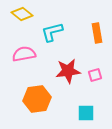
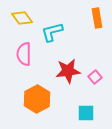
yellow diamond: moved 4 px down; rotated 15 degrees clockwise
orange rectangle: moved 15 px up
pink semicircle: rotated 80 degrees counterclockwise
pink square: moved 2 px down; rotated 24 degrees counterclockwise
orange hexagon: rotated 20 degrees counterclockwise
